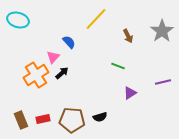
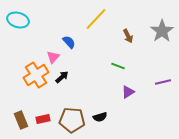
black arrow: moved 4 px down
purple triangle: moved 2 px left, 1 px up
